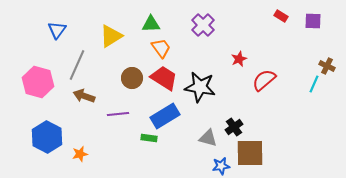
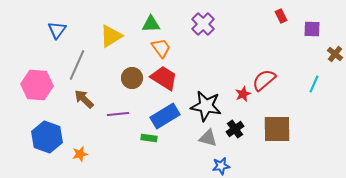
red rectangle: rotated 32 degrees clockwise
purple square: moved 1 px left, 8 px down
purple cross: moved 1 px up
red star: moved 4 px right, 35 px down
brown cross: moved 8 px right, 12 px up; rotated 14 degrees clockwise
pink hexagon: moved 1 px left, 3 px down; rotated 12 degrees counterclockwise
black star: moved 6 px right, 19 px down
brown arrow: moved 3 px down; rotated 25 degrees clockwise
black cross: moved 1 px right, 2 px down
blue hexagon: rotated 8 degrees counterclockwise
brown square: moved 27 px right, 24 px up
